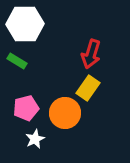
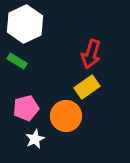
white hexagon: rotated 24 degrees counterclockwise
yellow rectangle: moved 1 px left, 1 px up; rotated 20 degrees clockwise
orange circle: moved 1 px right, 3 px down
